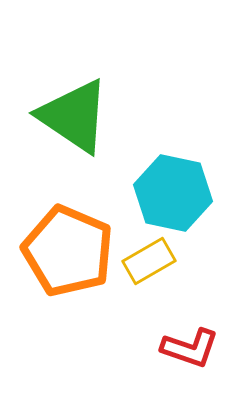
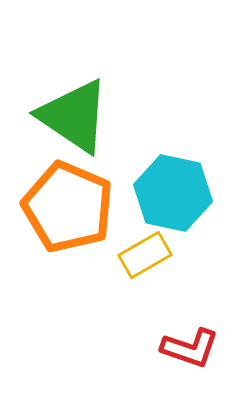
orange pentagon: moved 44 px up
yellow rectangle: moved 4 px left, 6 px up
